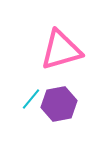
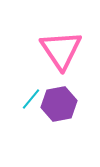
pink triangle: rotated 48 degrees counterclockwise
